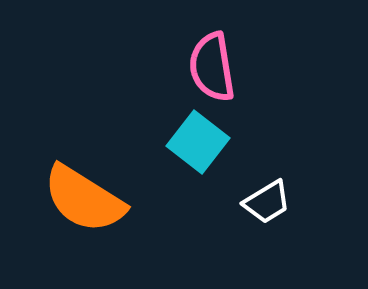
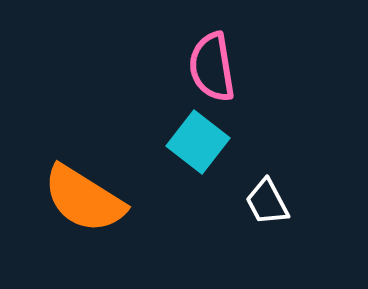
white trapezoid: rotated 93 degrees clockwise
